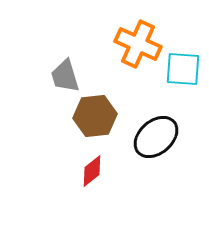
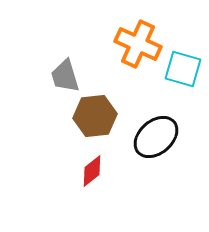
cyan square: rotated 12 degrees clockwise
